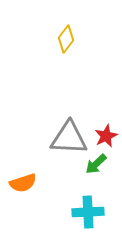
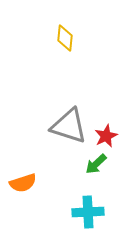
yellow diamond: moved 1 px left, 1 px up; rotated 32 degrees counterclockwise
gray triangle: moved 12 px up; rotated 15 degrees clockwise
